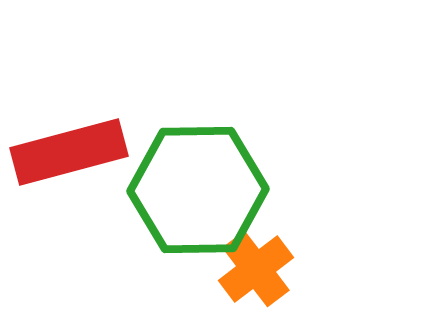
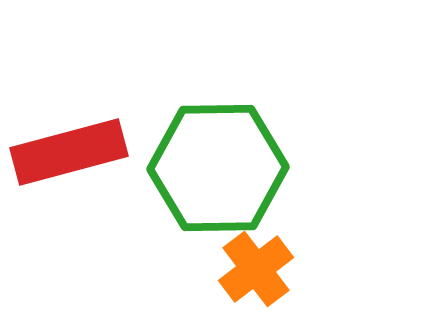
green hexagon: moved 20 px right, 22 px up
